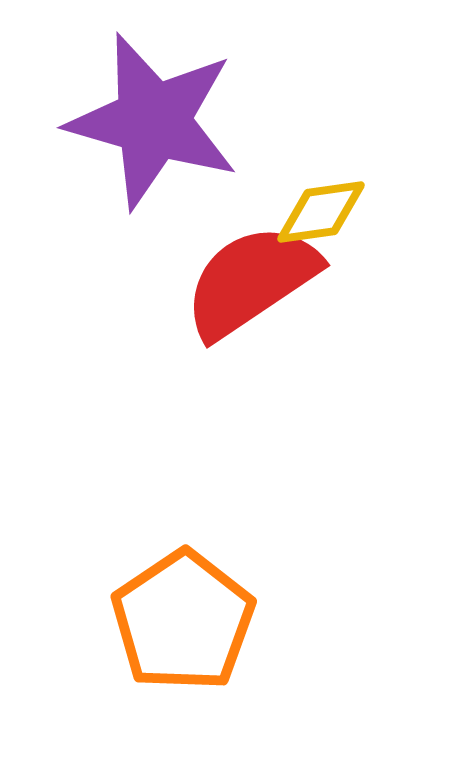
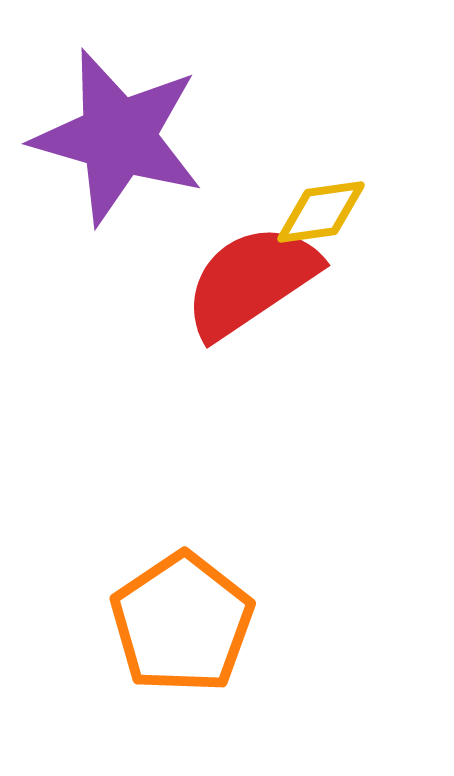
purple star: moved 35 px left, 16 px down
orange pentagon: moved 1 px left, 2 px down
